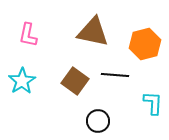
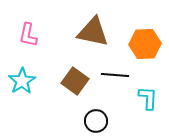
orange hexagon: rotated 12 degrees clockwise
cyan L-shape: moved 5 px left, 5 px up
black circle: moved 2 px left
